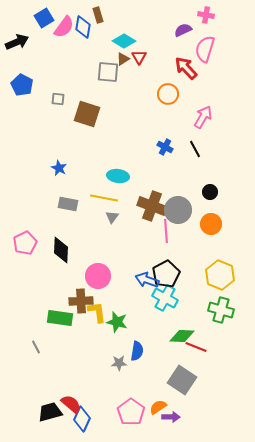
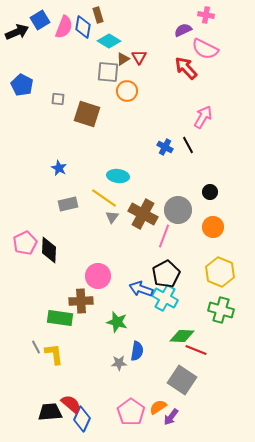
blue square at (44, 18): moved 4 px left, 2 px down
pink semicircle at (64, 27): rotated 15 degrees counterclockwise
cyan diamond at (124, 41): moved 15 px left
black arrow at (17, 42): moved 10 px up
pink semicircle at (205, 49): rotated 80 degrees counterclockwise
orange circle at (168, 94): moved 41 px left, 3 px up
black line at (195, 149): moved 7 px left, 4 px up
yellow line at (104, 198): rotated 24 degrees clockwise
gray rectangle at (68, 204): rotated 24 degrees counterclockwise
brown cross at (152, 206): moved 9 px left, 8 px down; rotated 8 degrees clockwise
orange circle at (211, 224): moved 2 px right, 3 px down
pink line at (166, 231): moved 2 px left, 5 px down; rotated 25 degrees clockwise
black diamond at (61, 250): moved 12 px left
yellow hexagon at (220, 275): moved 3 px up
blue arrow at (147, 280): moved 6 px left, 9 px down
yellow L-shape at (97, 312): moved 43 px left, 42 px down
red line at (196, 347): moved 3 px down
black trapezoid at (50, 412): rotated 10 degrees clockwise
purple arrow at (171, 417): rotated 126 degrees clockwise
